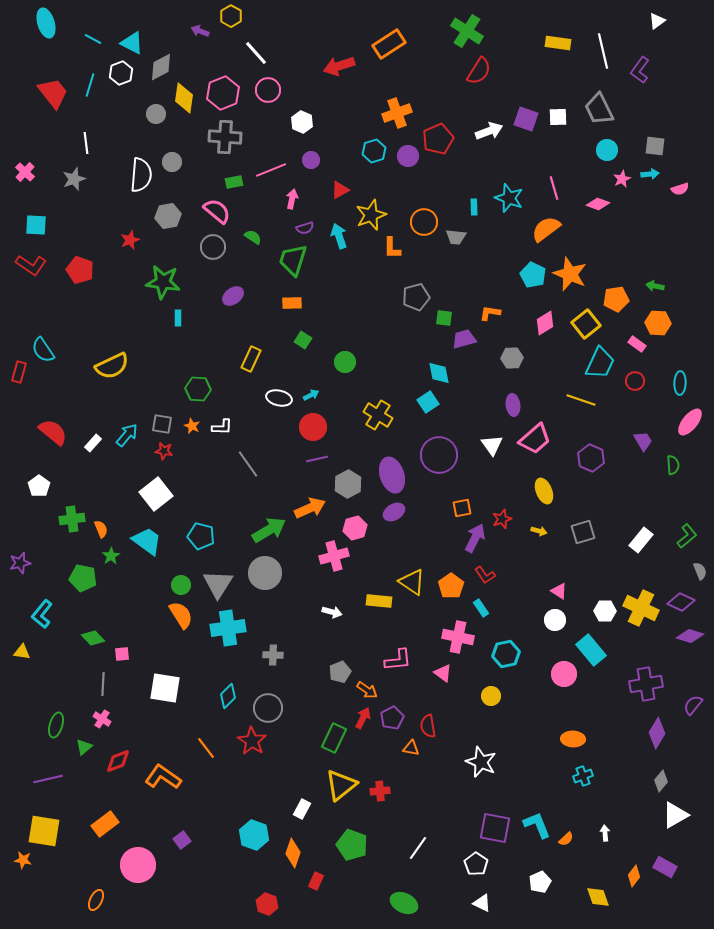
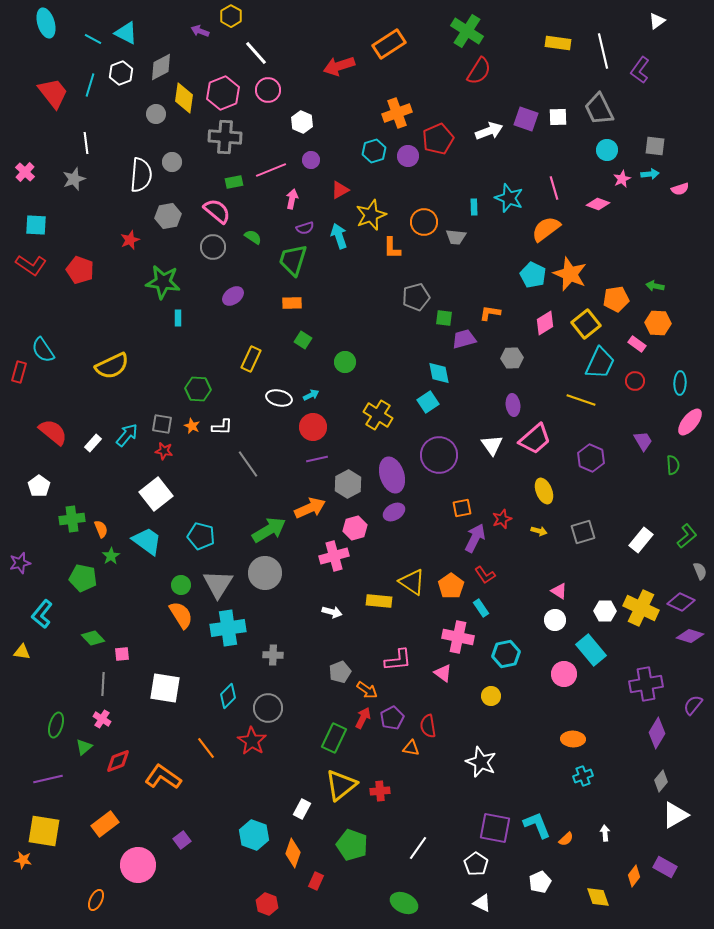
cyan triangle at (132, 43): moved 6 px left, 10 px up
